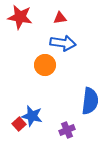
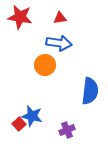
blue arrow: moved 4 px left
blue semicircle: moved 10 px up
